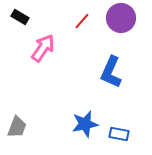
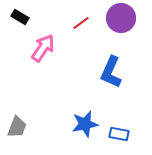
red line: moved 1 px left, 2 px down; rotated 12 degrees clockwise
